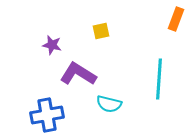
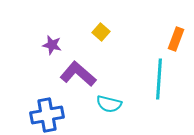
orange rectangle: moved 20 px down
yellow square: moved 1 px down; rotated 36 degrees counterclockwise
purple L-shape: rotated 9 degrees clockwise
